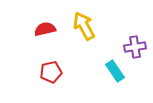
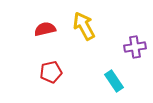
cyan rectangle: moved 1 px left, 10 px down
